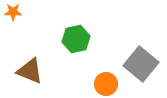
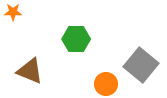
green hexagon: rotated 12 degrees clockwise
gray square: moved 1 px down
